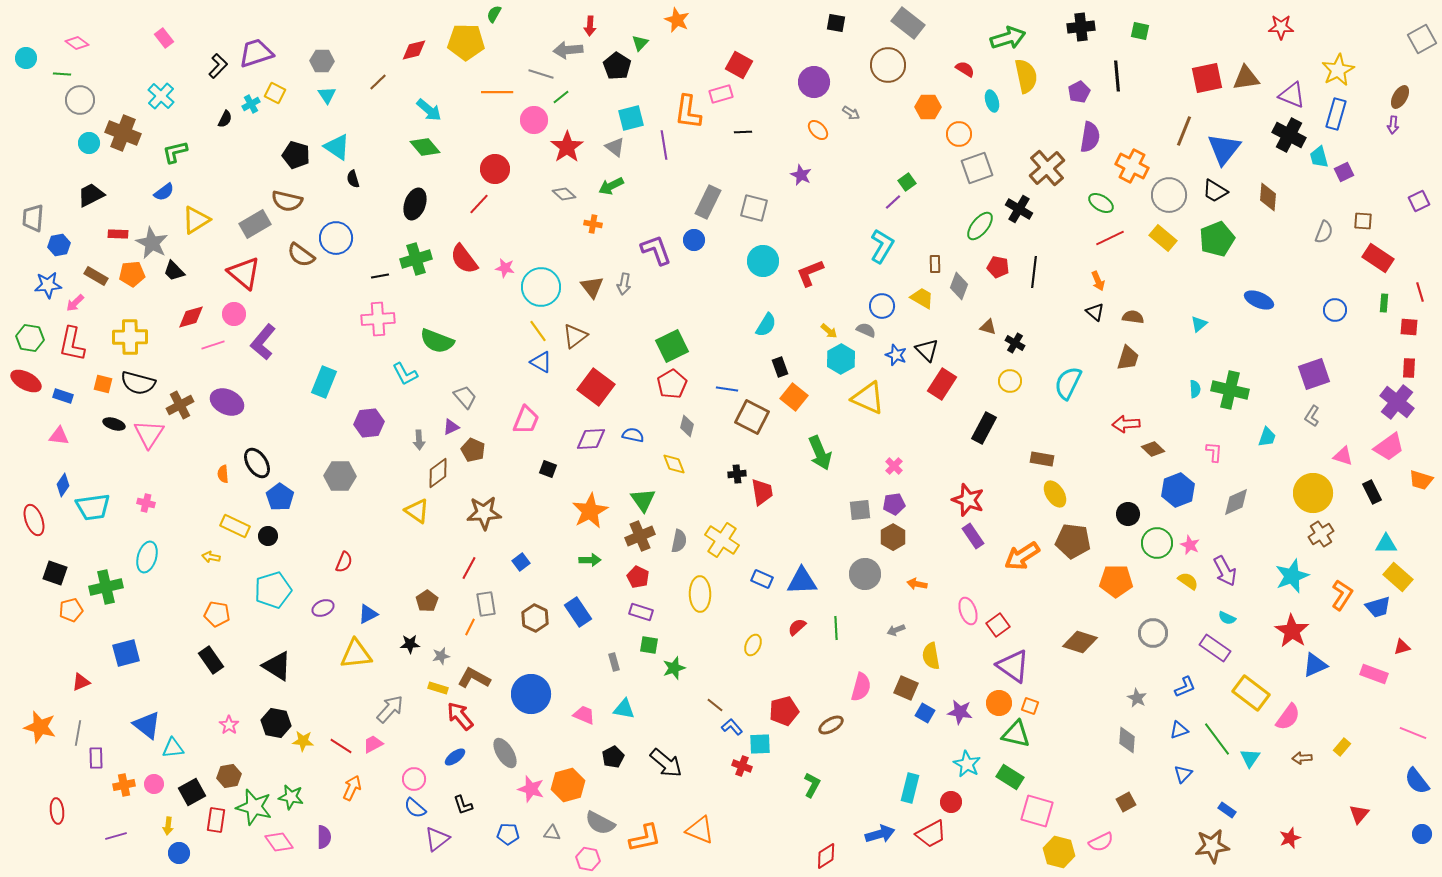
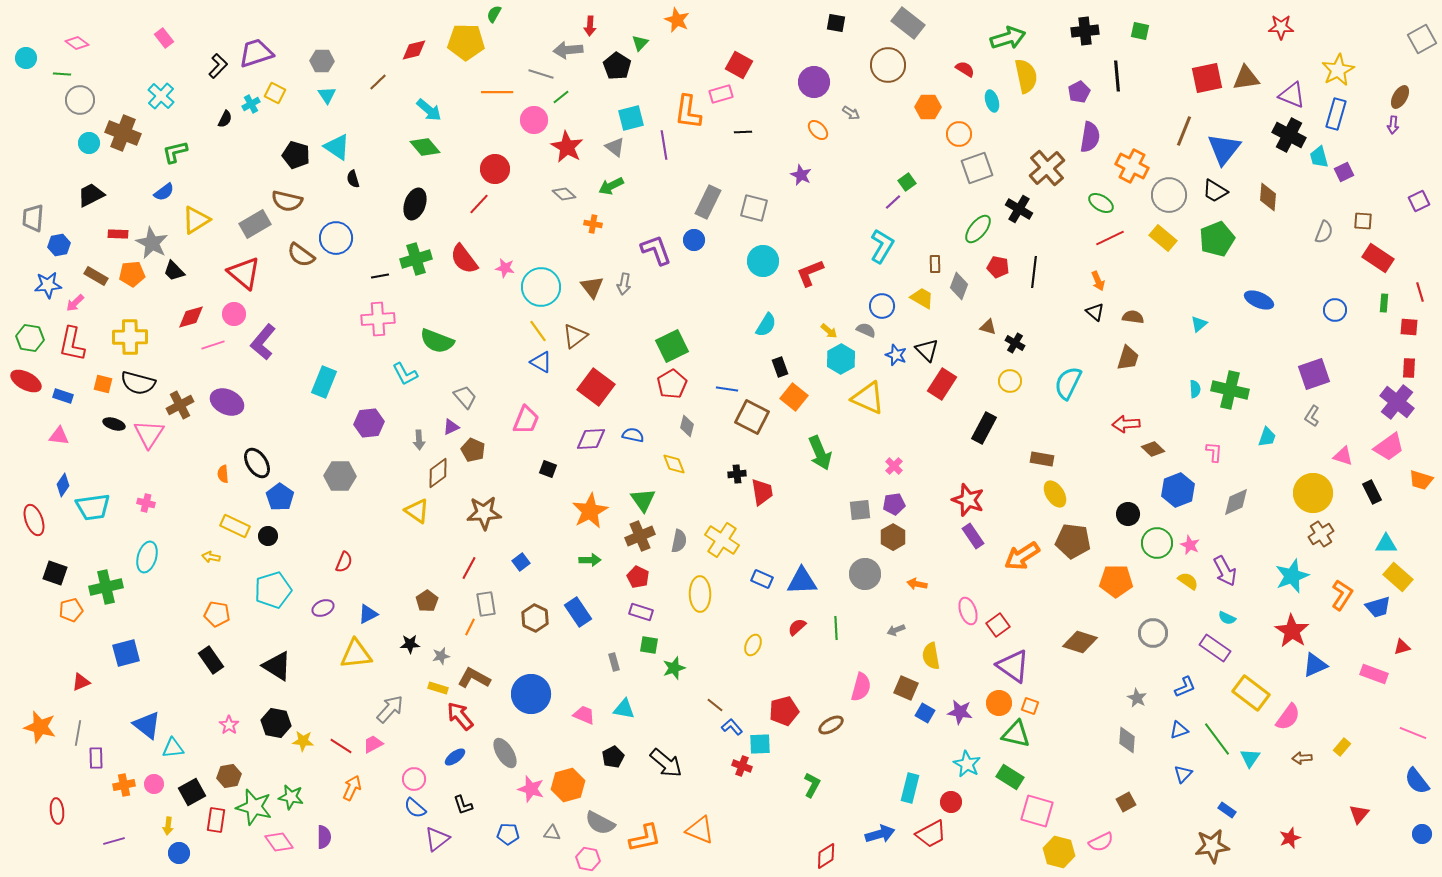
black cross at (1081, 27): moved 4 px right, 4 px down
red star at (567, 147): rotated 8 degrees counterclockwise
green ellipse at (980, 226): moved 2 px left, 3 px down
purple line at (116, 836): moved 2 px left, 5 px down
